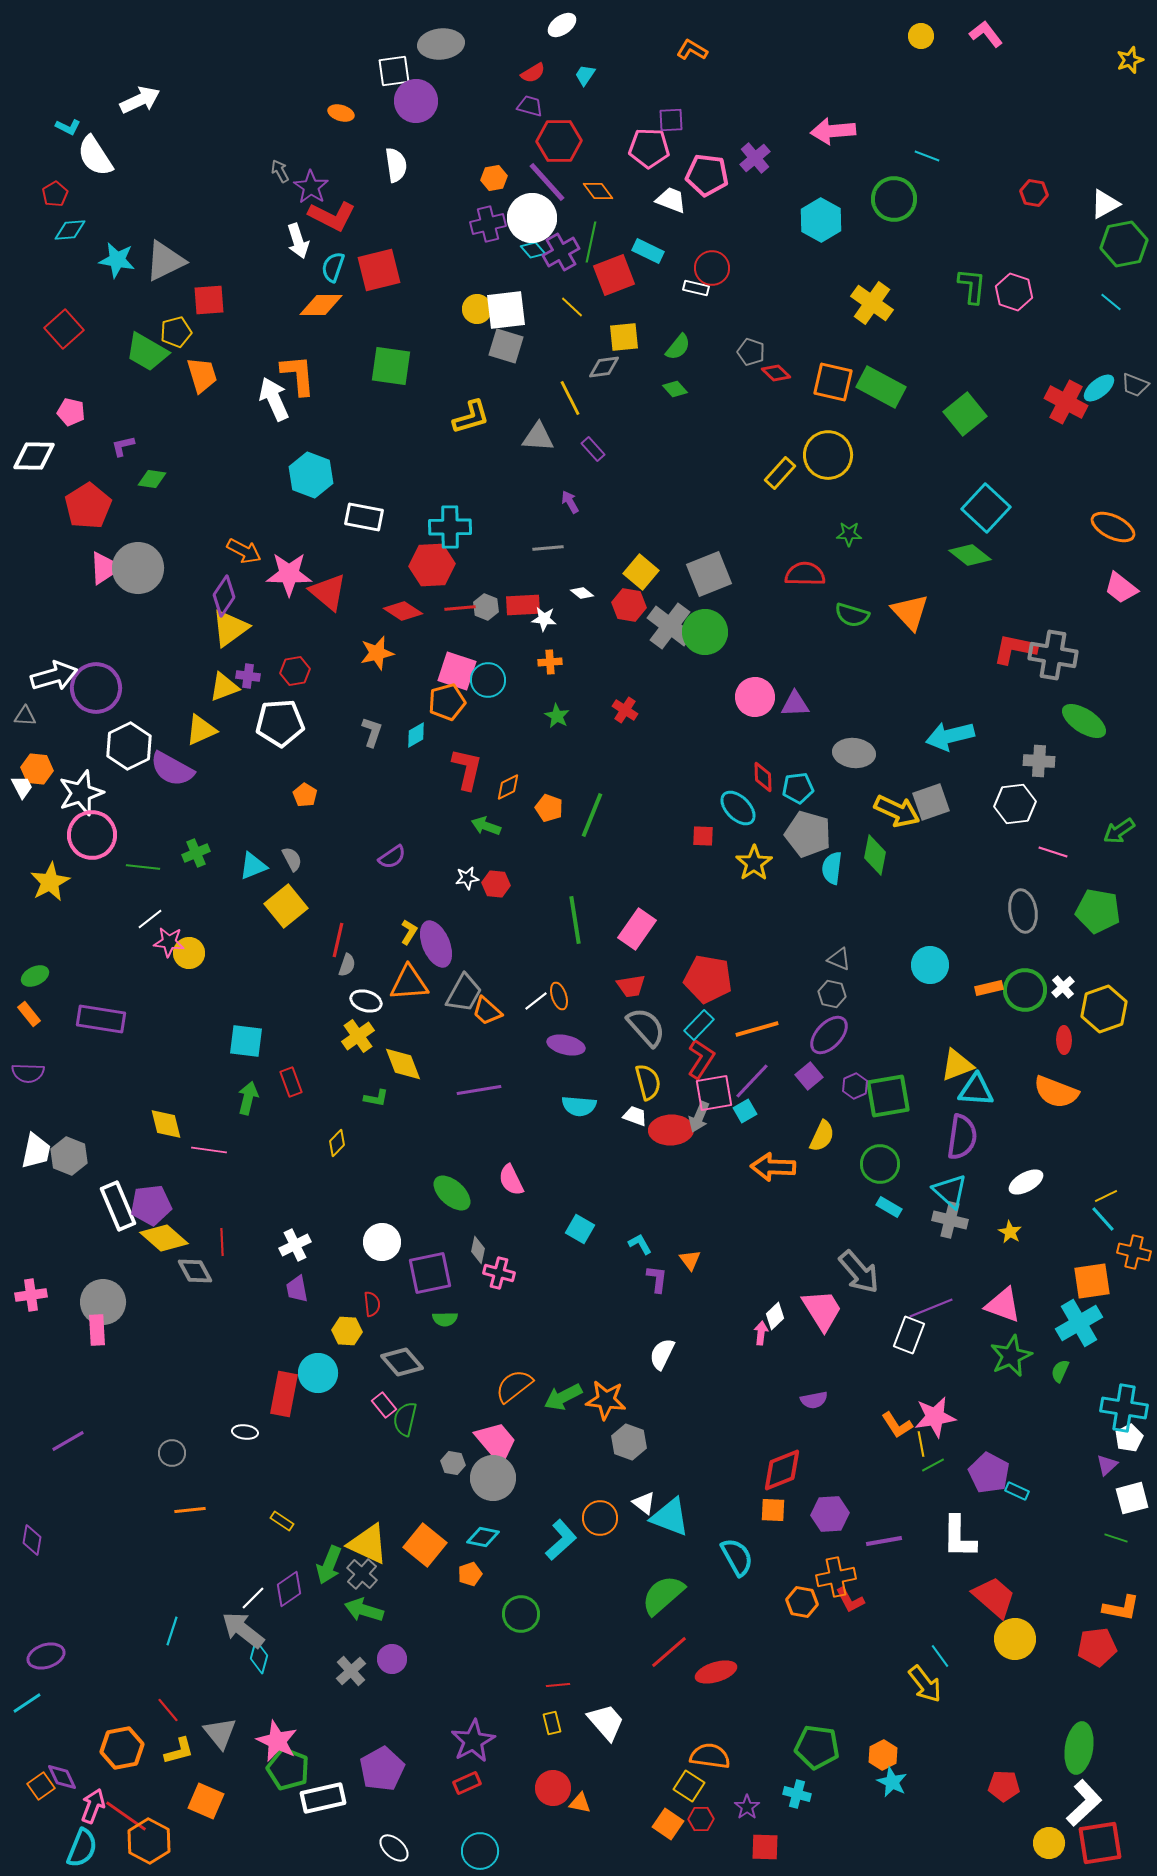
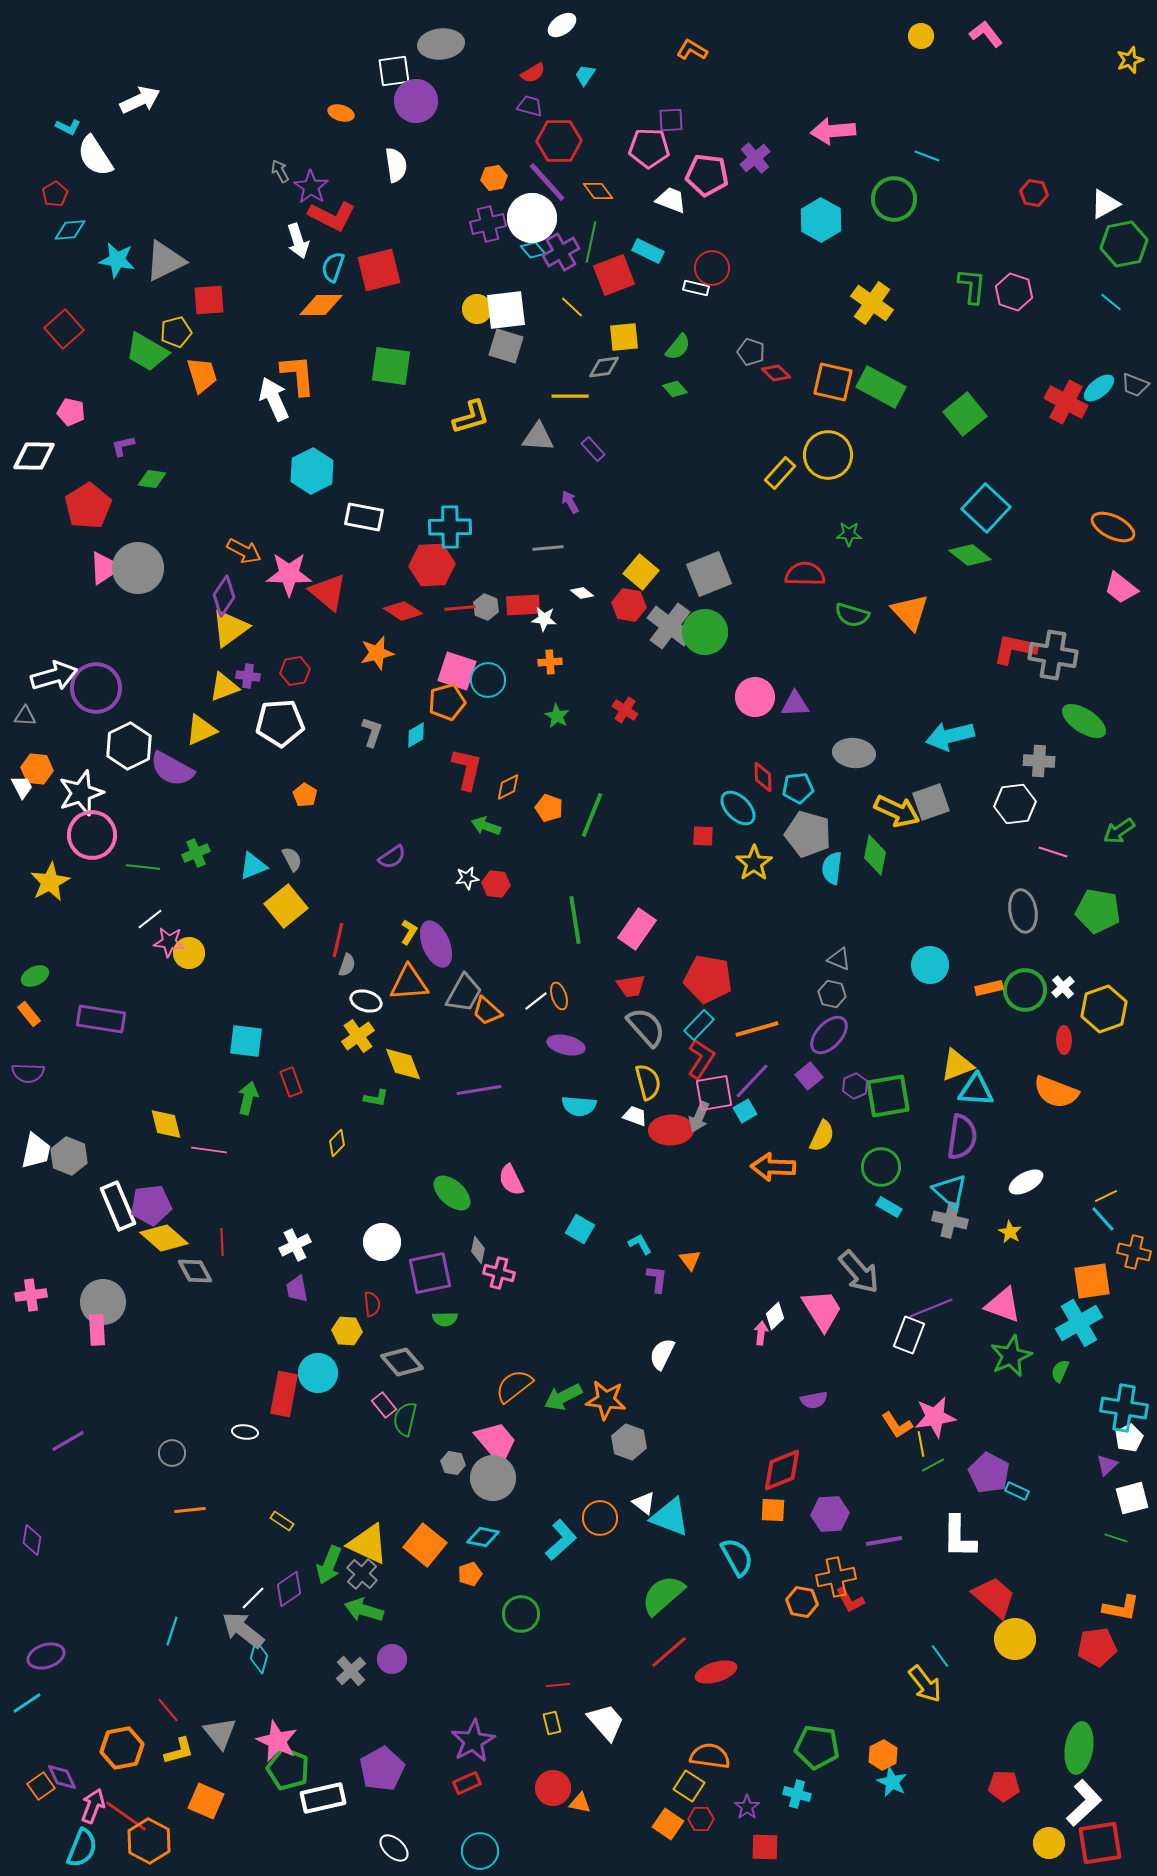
yellow line at (570, 398): moved 2 px up; rotated 63 degrees counterclockwise
cyan hexagon at (311, 475): moved 1 px right, 4 px up; rotated 12 degrees clockwise
green circle at (880, 1164): moved 1 px right, 3 px down
